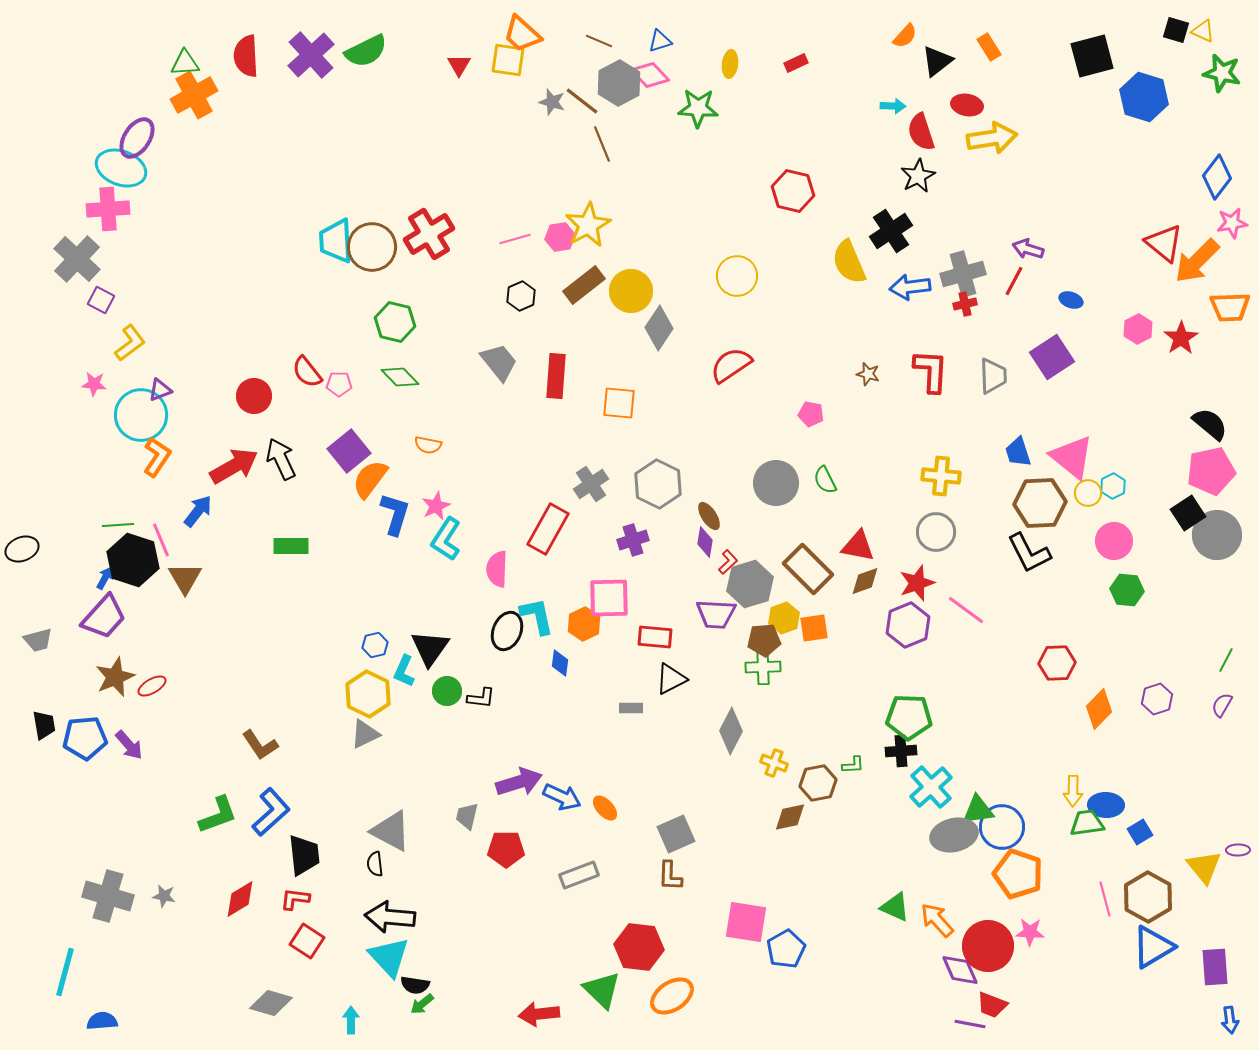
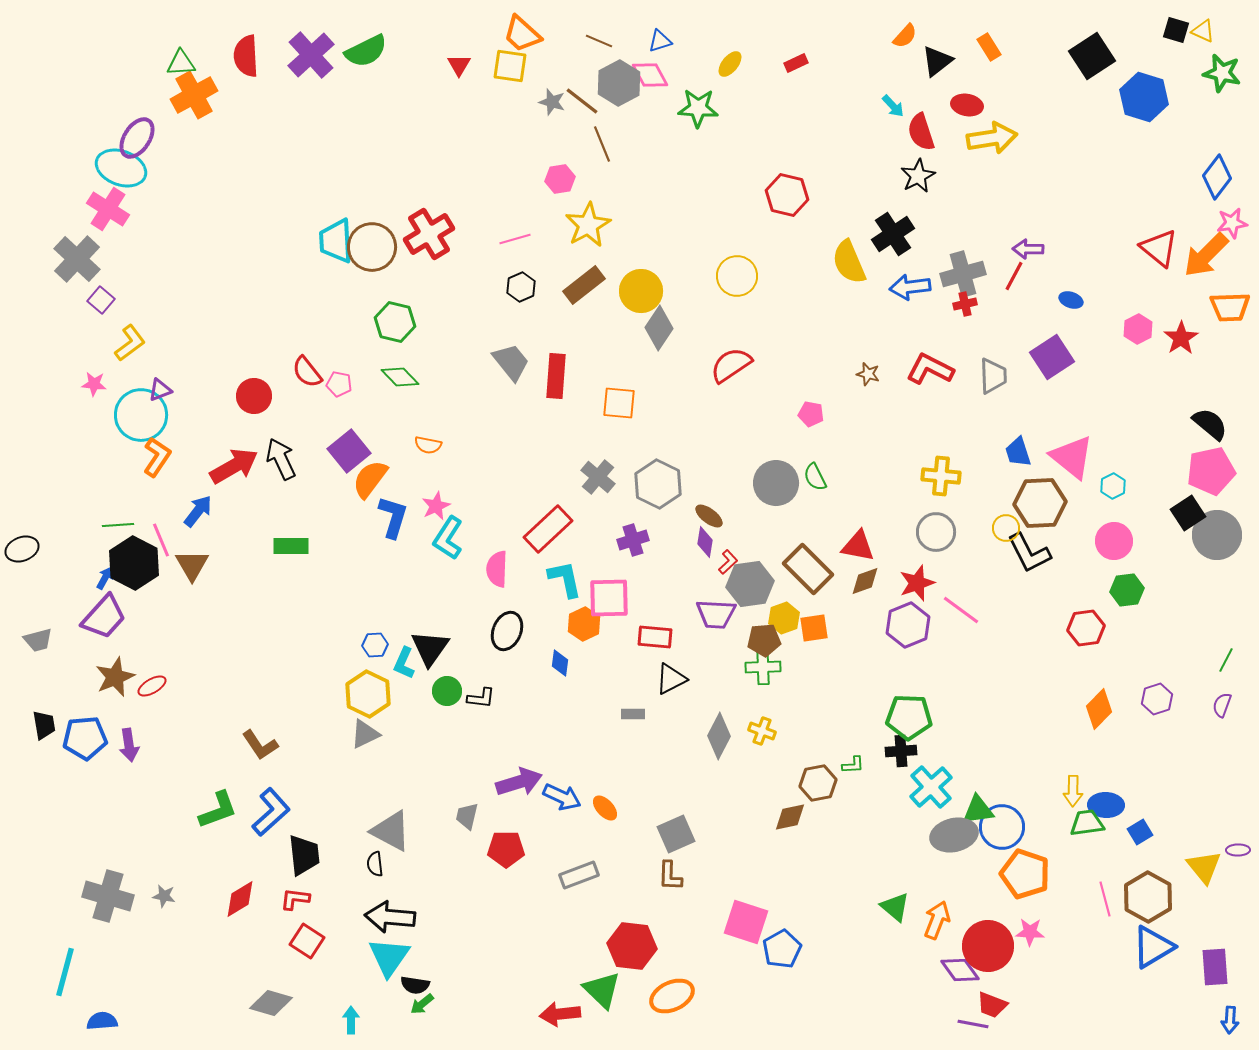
black square at (1092, 56): rotated 18 degrees counterclockwise
yellow square at (508, 60): moved 2 px right, 6 px down
green triangle at (185, 63): moved 4 px left
yellow ellipse at (730, 64): rotated 32 degrees clockwise
pink diamond at (650, 75): rotated 15 degrees clockwise
cyan arrow at (893, 106): rotated 45 degrees clockwise
red hexagon at (793, 191): moved 6 px left, 4 px down
pink cross at (108, 209): rotated 36 degrees clockwise
black cross at (891, 231): moved 2 px right, 3 px down
pink hexagon at (560, 237): moved 58 px up
red triangle at (1164, 243): moved 5 px left, 5 px down
purple arrow at (1028, 249): rotated 16 degrees counterclockwise
orange arrow at (1197, 261): moved 9 px right, 6 px up
red line at (1014, 281): moved 5 px up
yellow circle at (631, 291): moved 10 px right
black hexagon at (521, 296): moved 9 px up
purple square at (101, 300): rotated 12 degrees clockwise
gray trapezoid at (499, 362): moved 12 px right
red L-shape at (931, 371): moved 1 px left, 2 px up; rotated 66 degrees counterclockwise
pink pentagon at (339, 384): rotated 10 degrees clockwise
green semicircle at (825, 480): moved 10 px left, 3 px up
gray cross at (591, 484): moved 7 px right, 7 px up; rotated 16 degrees counterclockwise
yellow circle at (1088, 493): moved 82 px left, 35 px down
blue L-shape at (395, 514): moved 2 px left, 3 px down
brown ellipse at (709, 516): rotated 20 degrees counterclockwise
red rectangle at (548, 529): rotated 18 degrees clockwise
cyan L-shape at (446, 539): moved 2 px right, 1 px up
black hexagon at (133, 560): moved 1 px right, 3 px down; rotated 9 degrees clockwise
brown triangle at (185, 578): moved 7 px right, 13 px up
gray hexagon at (750, 584): rotated 9 degrees clockwise
green hexagon at (1127, 590): rotated 12 degrees counterclockwise
pink line at (966, 610): moved 5 px left
cyan L-shape at (537, 616): moved 28 px right, 37 px up
blue hexagon at (375, 645): rotated 10 degrees clockwise
red hexagon at (1057, 663): moved 29 px right, 35 px up; rotated 6 degrees counterclockwise
cyan L-shape at (404, 671): moved 8 px up
purple semicircle at (1222, 705): rotated 10 degrees counterclockwise
gray rectangle at (631, 708): moved 2 px right, 6 px down
gray diamond at (731, 731): moved 12 px left, 5 px down
purple arrow at (129, 745): rotated 32 degrees clockwise
yellow cross at (774, 763): moved 12 px left, 32 px up
green L-shape at (218, 815): moved 5 px up
orange pentagon at (1018, 874): moved 7 px right
green triangle at (895, 907): rotated 16 degrees clockwise
orange arrow at (937, 920): rotated 63 degrees clockwise
pink square at (746, 922): rotated 9 degrees clockwise
red hexagon at (639, 947): moved 7 px left, 1 px up
blue pentagon at (786, 949): moved 4 px left
cyan triangle at (389, 957): rotated 18 degrees clockwise
purple diamond at (960, 970): rotated 12 degrees counterclockwise
orange ellipse at (672, 996): rotated 9 degrees clockwise
red arrow at (539, 1014): moved 21 px right
blue arrow at (1230, 1020): rotated 12 degrees clockwise
purple line at (970, 1024): moved 3 px right
